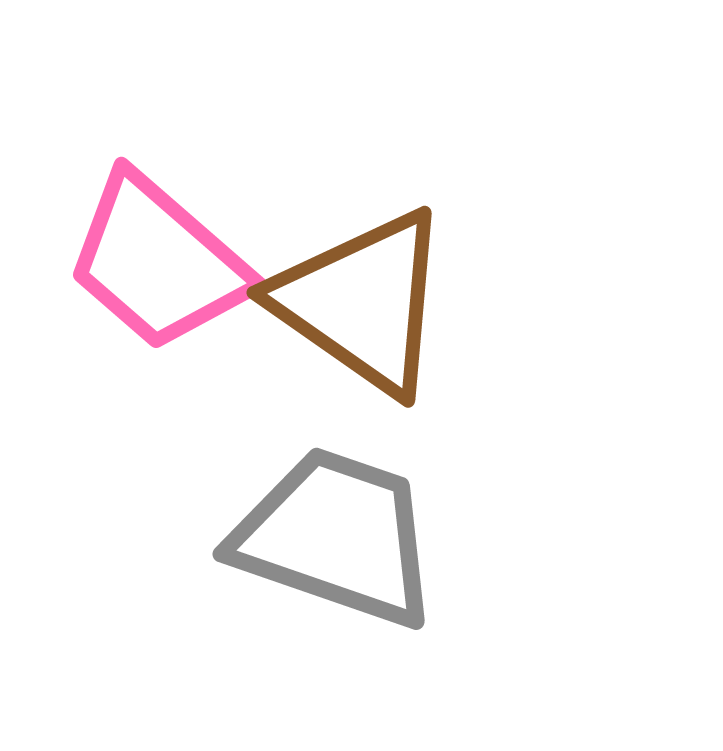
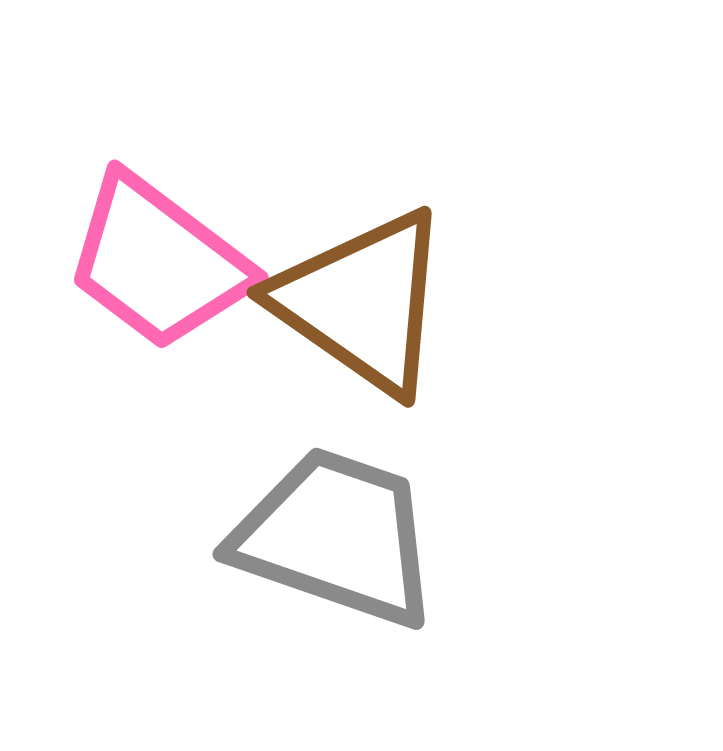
pink trapezoid: rotated 4 degrees counterclockwise
